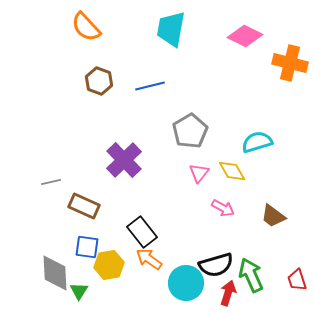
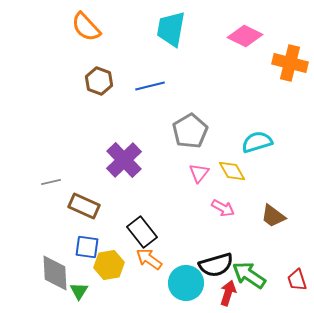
green arrow: moved 2 px left; rotated 32 degrees counterclockwise
